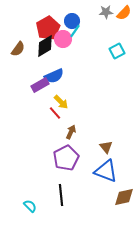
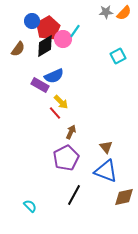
blue circle: moved 40 px left
cyan square: moved 1 px right, 5 px down
purple rectangle: rotated 60 degrees clockwise
black line: moved 13 px right; rotated 35 degrees clockwise
